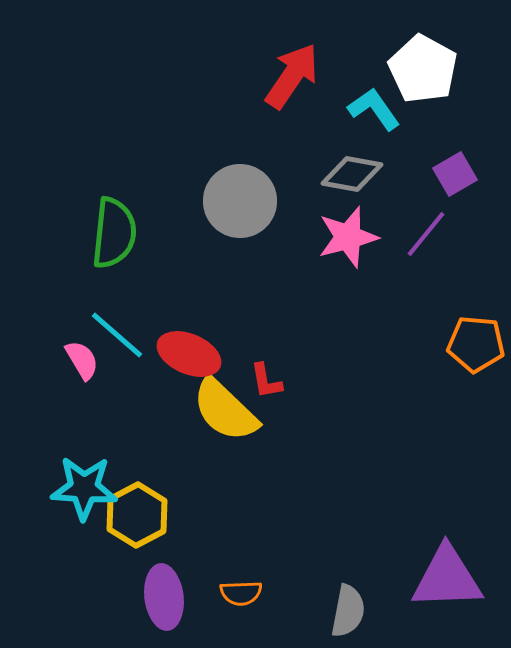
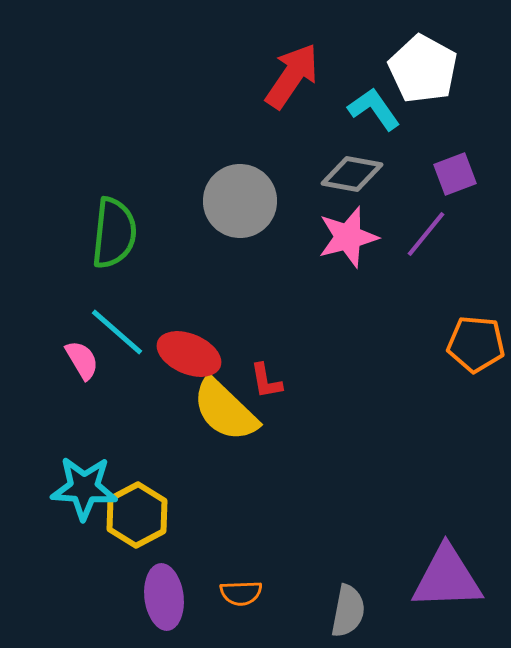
purple square: rotated 9 degrees clockwise
cyan line: moved 3 px up
